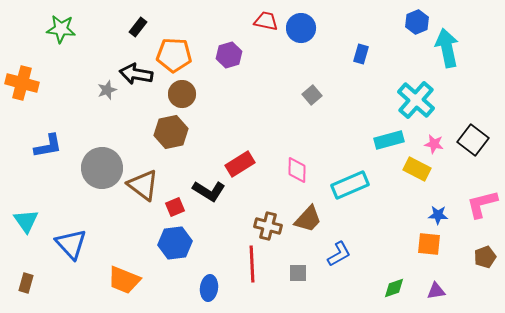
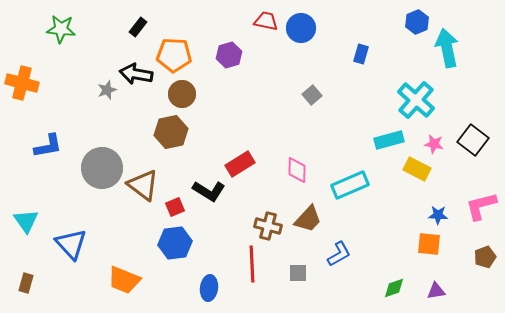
pink L-shape at (482, 204): moved 1 px left, 2 px down
